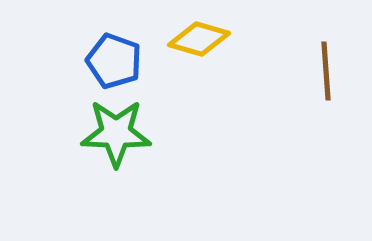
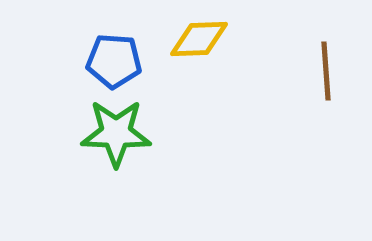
yellow diamond: rotated 18 degrees counterclockwise
blue pentagon: rotated 16 degrees counterclockwise
